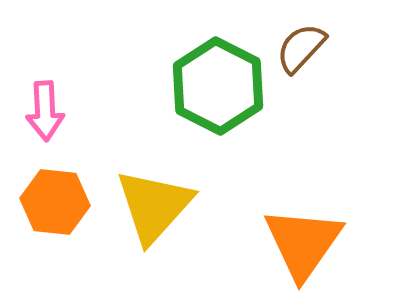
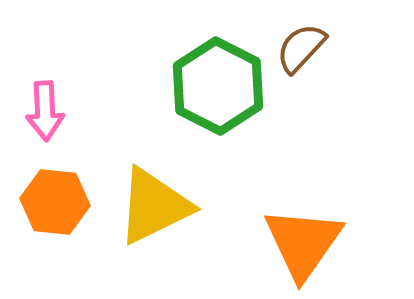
yellow triangle: rotated 22 degrees clockwise
